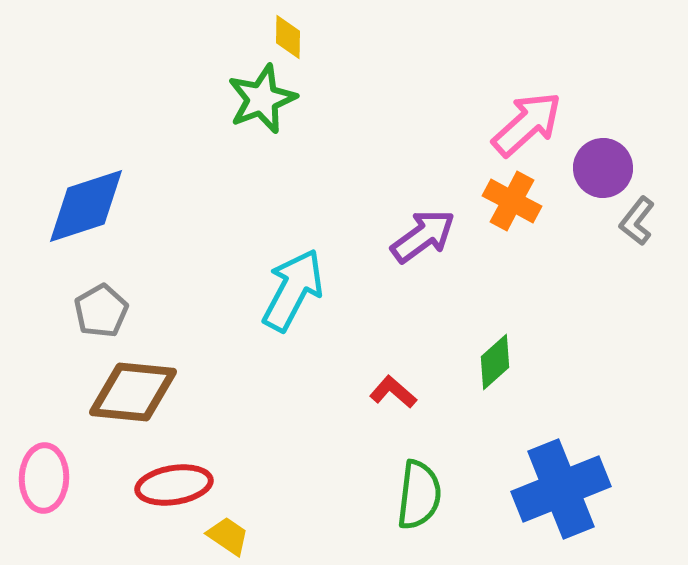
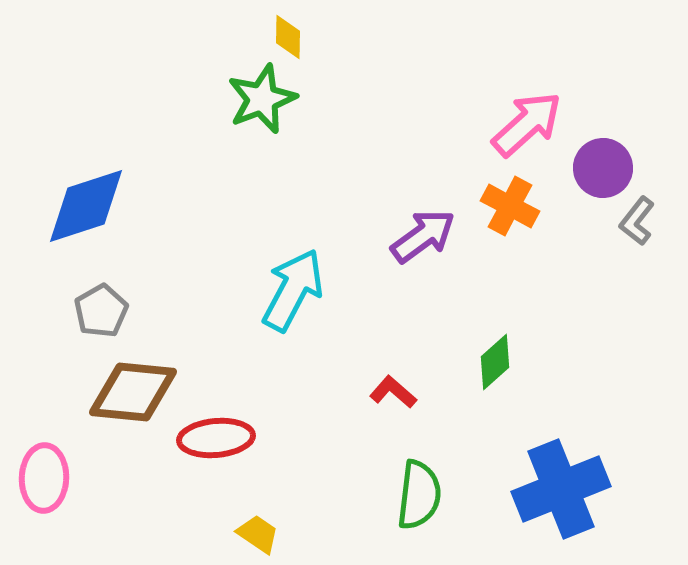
orange cross: moved 2 px left, 5 px down
red ellipse: moved 42 px right, 47 px up; rotated 4 degrees clockwise
yellow trapezoid: moved 30 px right, 2 px up
